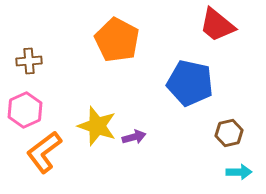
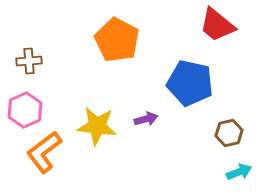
yellow star: rotated 12 degrees counterclockwise
purple arrow: moved 12 px right, 18 px up
cyan arrow: rotated 20 degrees counterclockwise
